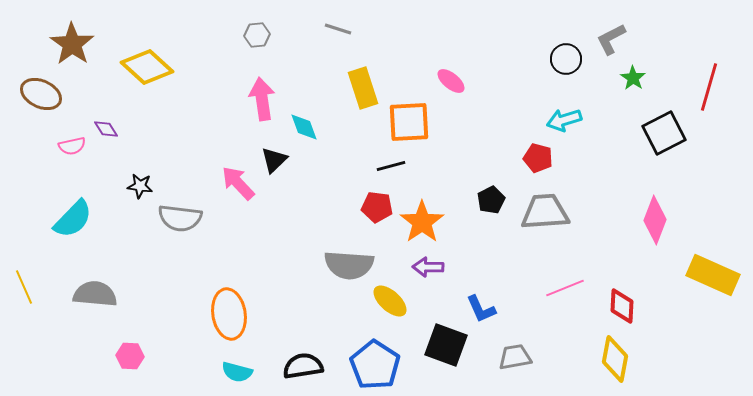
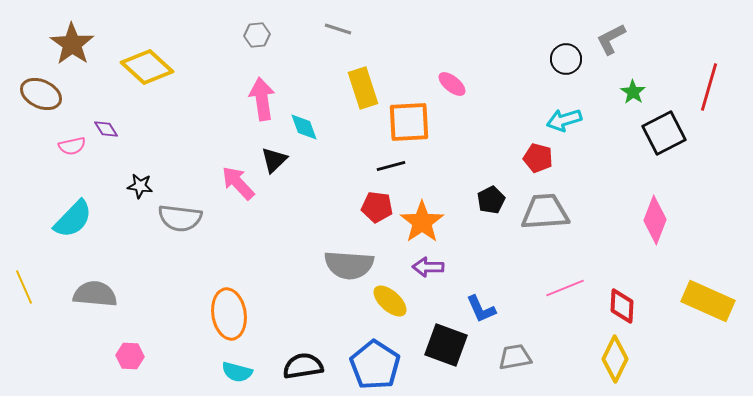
green star at (633, 78): moved 14 px down
pink ellipse at (451, 81): moved 1 px right, 3 px down
yellow rectangle at (713, 275): moved 5 px left, 26 px down
yellow diamond at (615, 359): rotated 15 degrees clockwise
